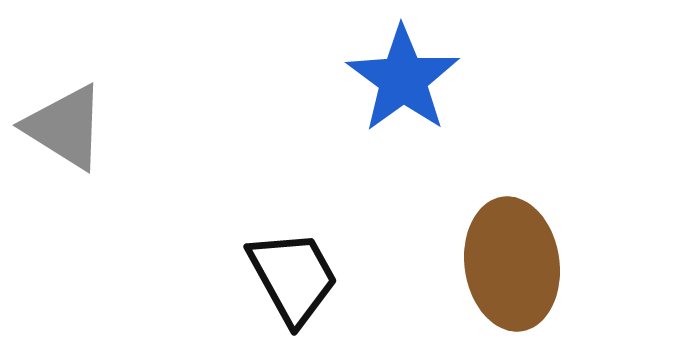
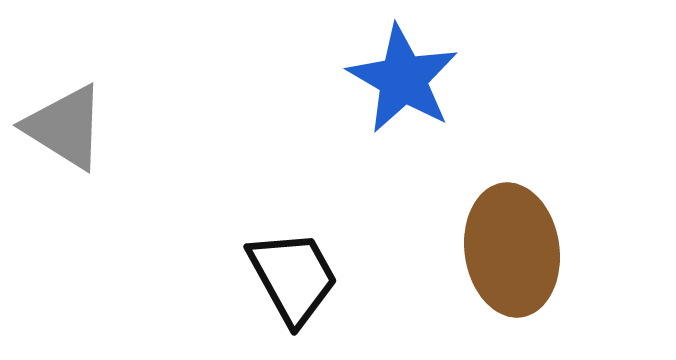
blue star: rotated 6 degrees counterclockwise
brown ellipse: moved 14 px up
